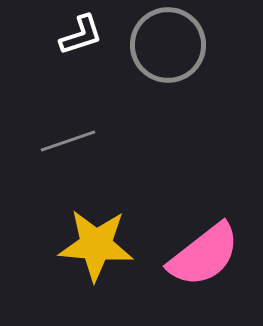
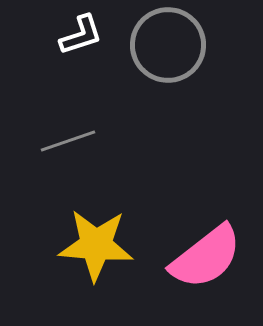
pink semicircle: moved 2 px right, 2 px down
